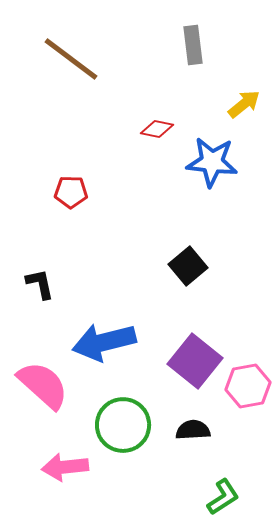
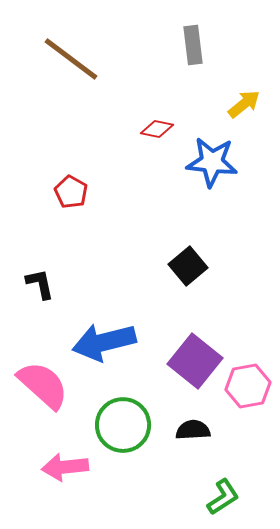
red pentagon: rotated 28 degrees clockwise
